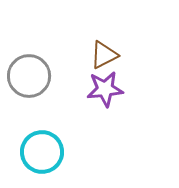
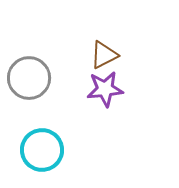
gray circle: moved 2 px down
cyan circle: moved 2 px up
